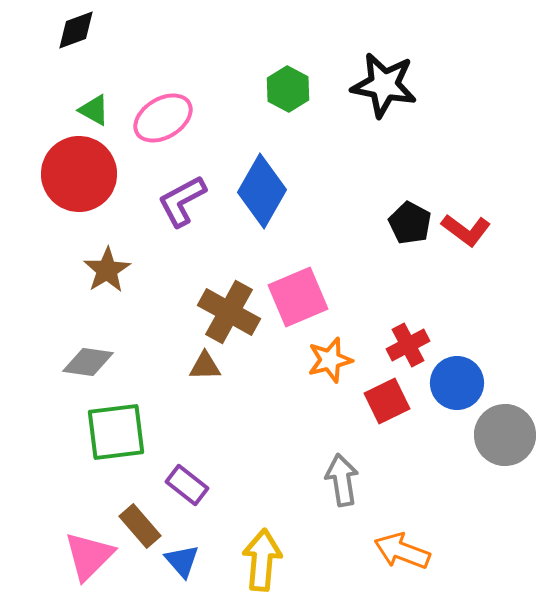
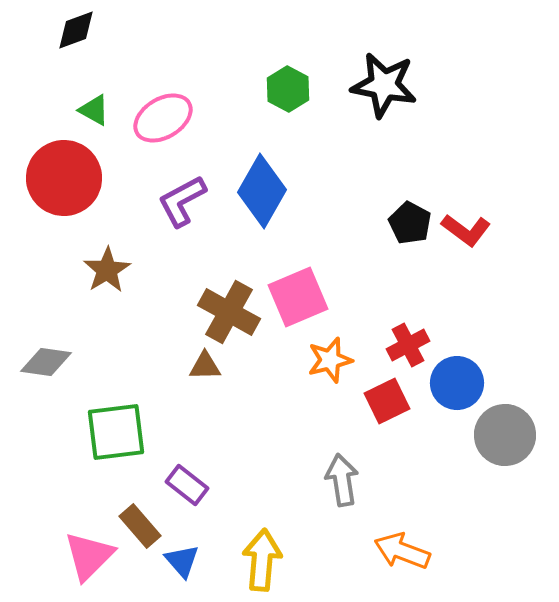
red circle: moved 15 px left, 4 px down
gray diamond: moved 42 px left
